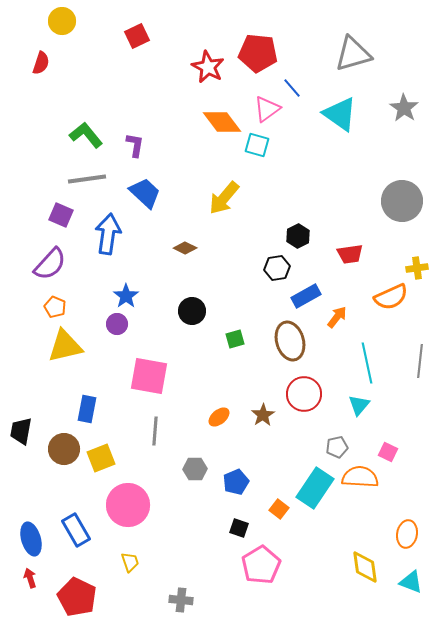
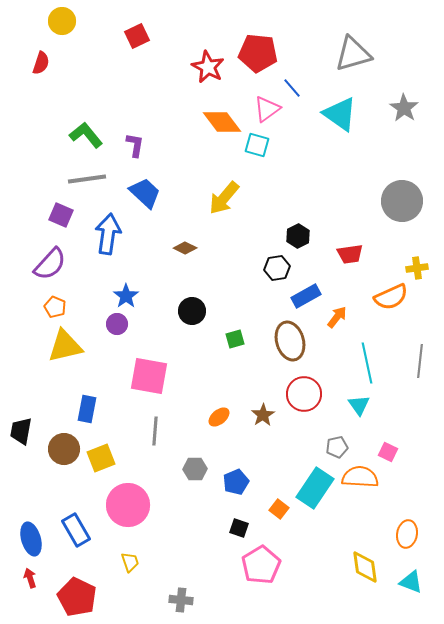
cyan triangle at (359, 405): rotated 15 degrees counterclockwise
